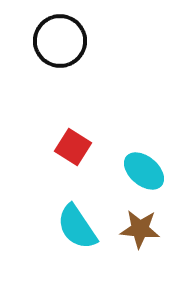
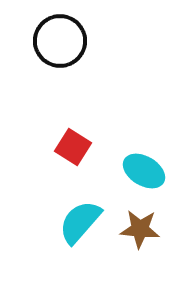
cyan ellipse: rotated 9 degrees counterclockwise
cyan semicircle: moved 3 px right, 5 px up; rotated 75 degrees clockwise
